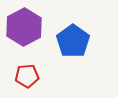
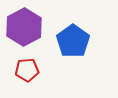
red pentagon: moved 6 px up
